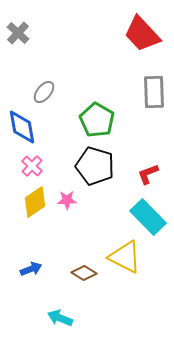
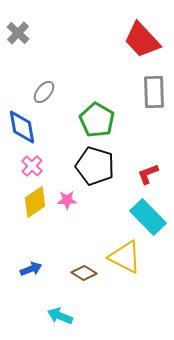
red trapezoid: moved 6 px down
cyan arrow: moved 2 px up
